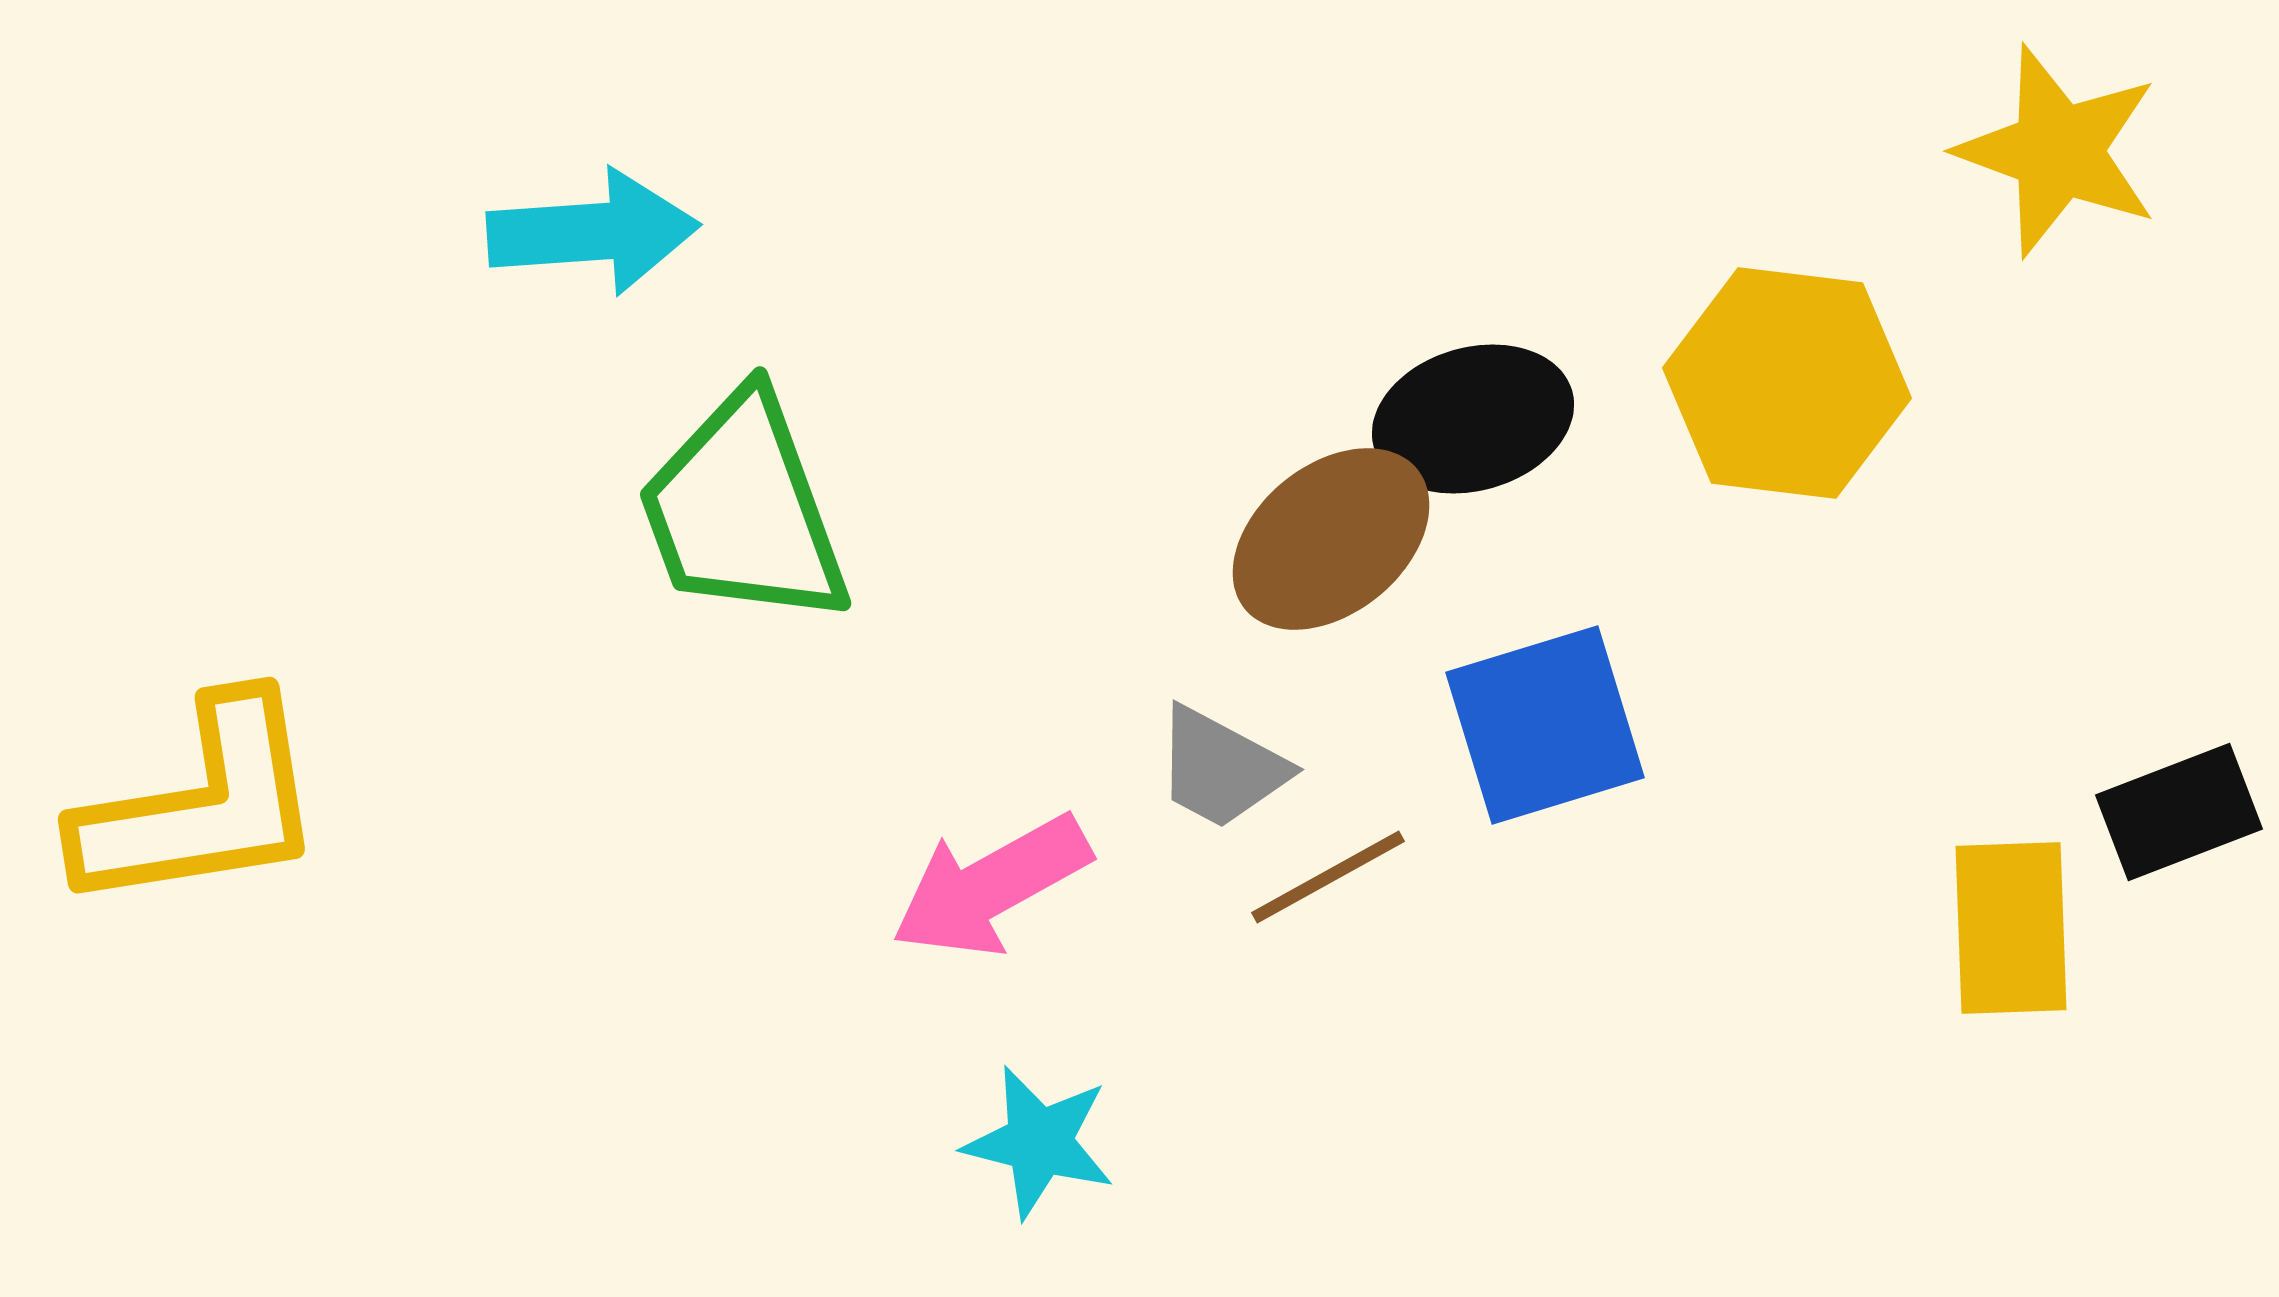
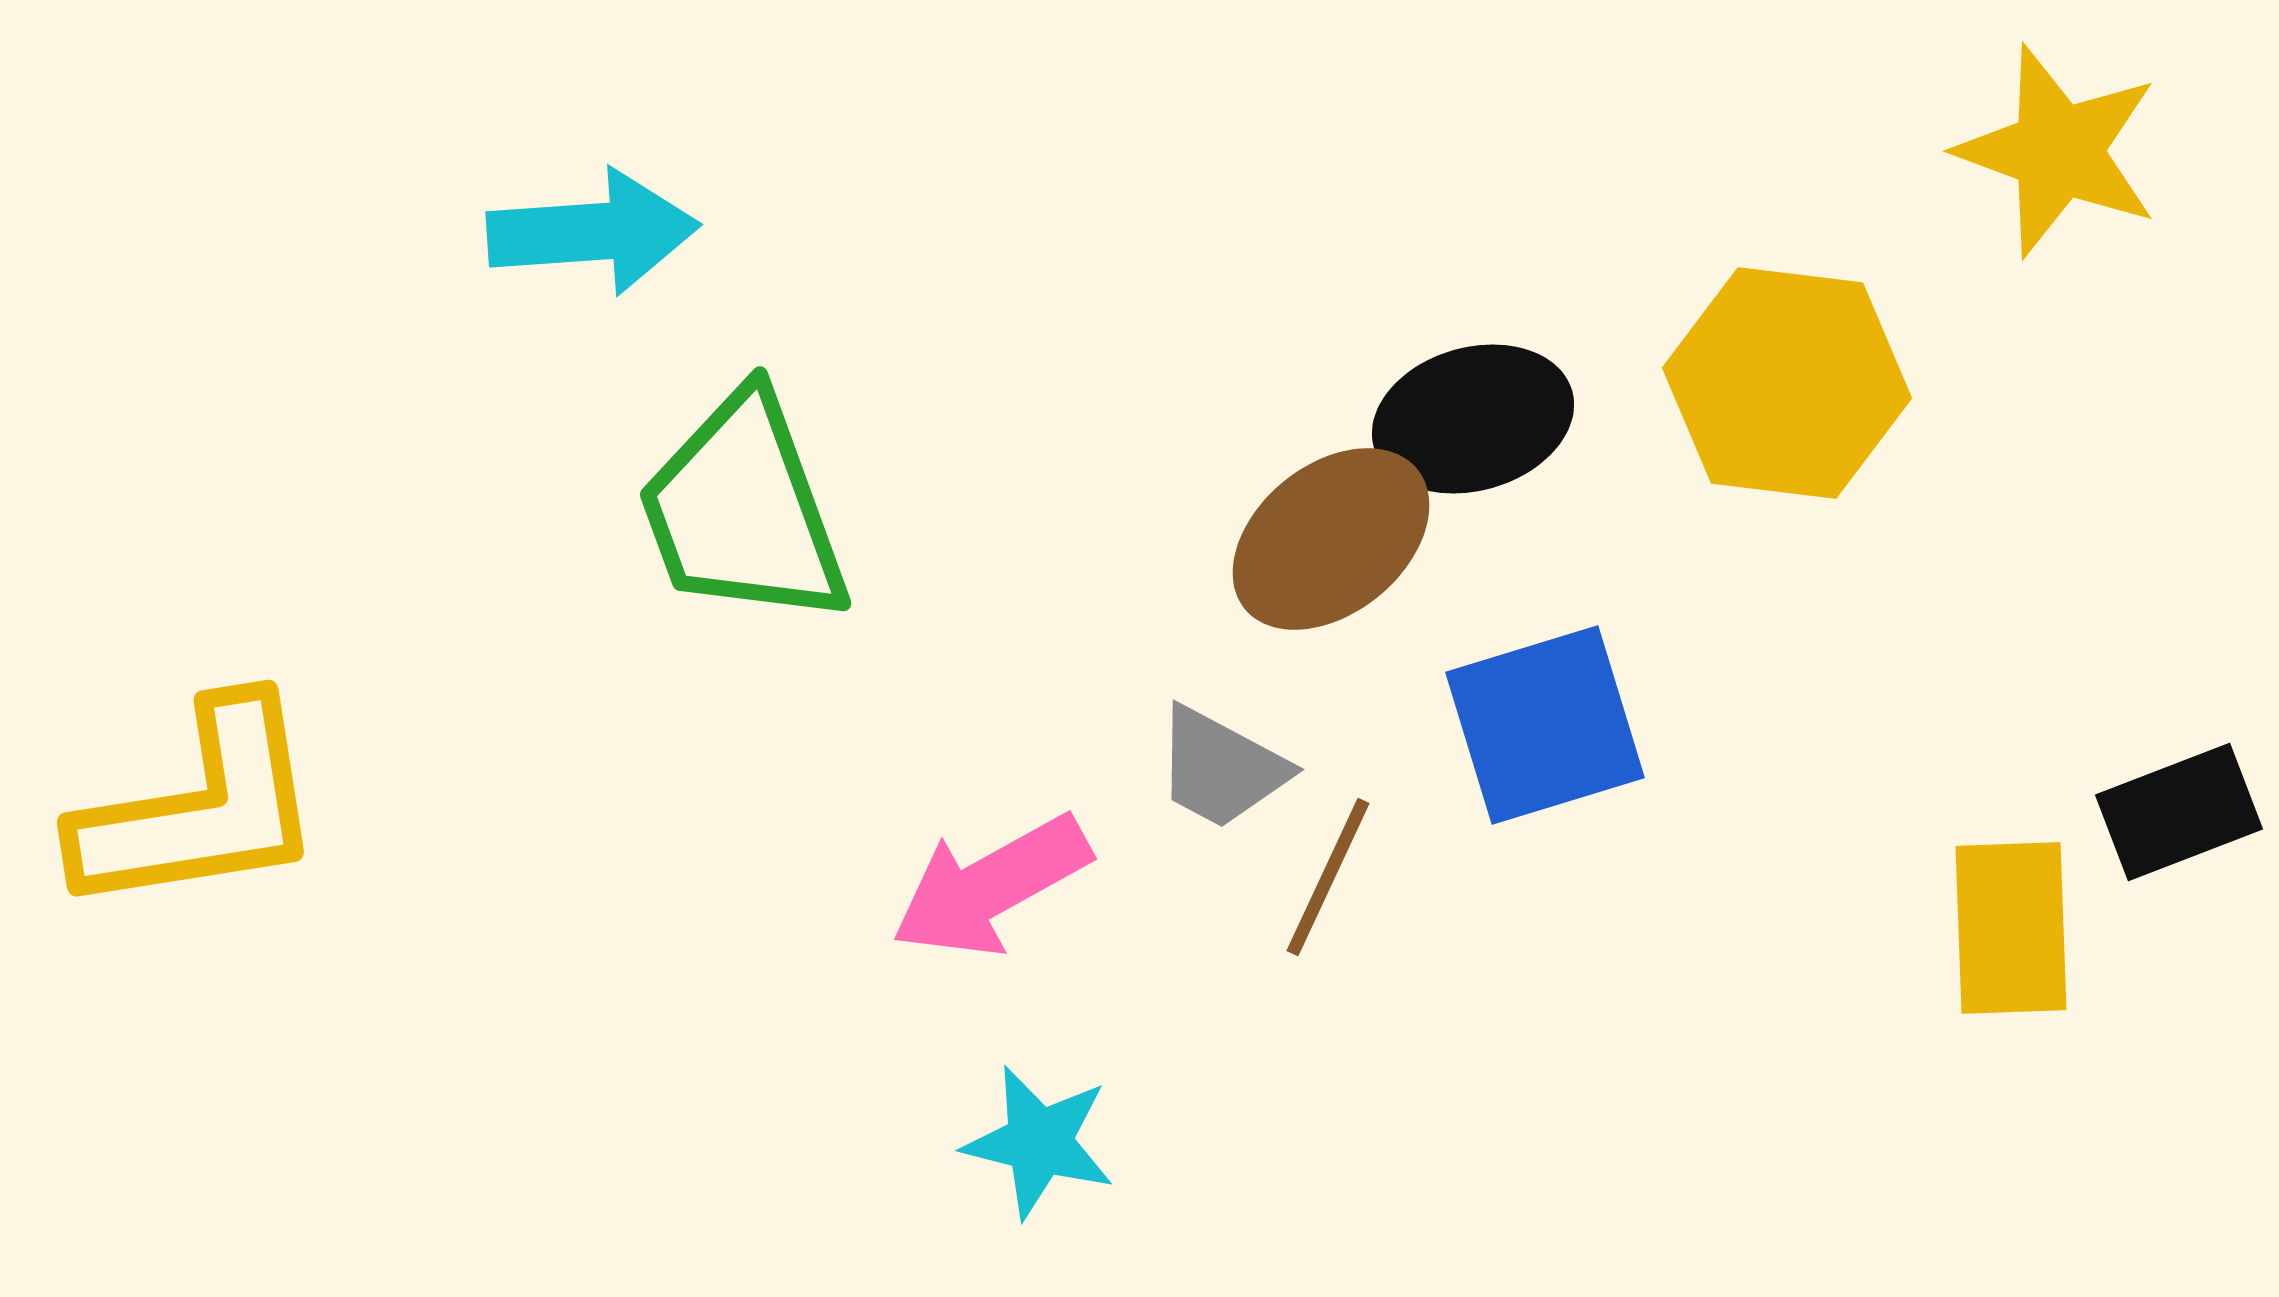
yellow L-shape: moved 1 px left, 3 px down
brown line: rotated 36 degrees counterclockwise
